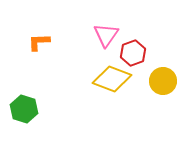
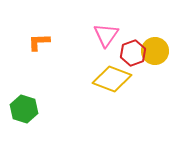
yellow circle: moved 8 px left, 30 px up
